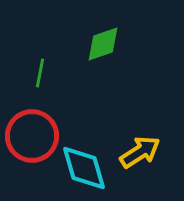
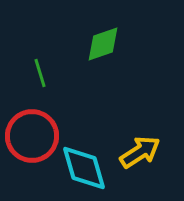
green line: rotated 28 degrees counterclockwise
